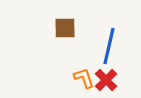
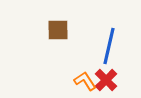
brown square: moved 7 px left, 2 px down
orange L-shape: moved 1 px right, 3 px down; rotated 15 degrees counterclockwise
